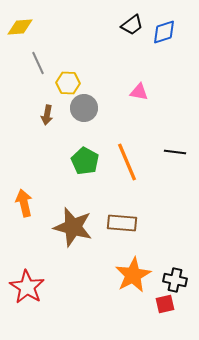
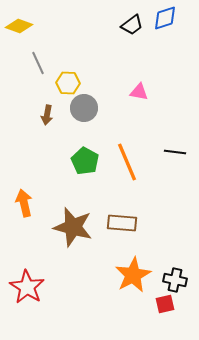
yellow diamond: moved 1 px left, 1 px up; rotated 24 degrees clockwise
blue diamond: moved 1 px right, 14 px up
